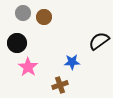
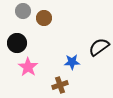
gray circle: moved 2 px up
brown circle: moved 1 px down
black semicircle: moved 6 px down
